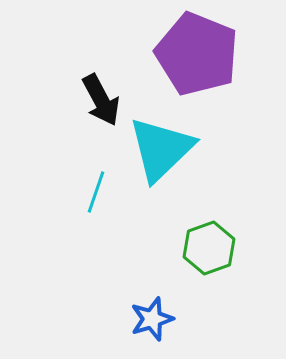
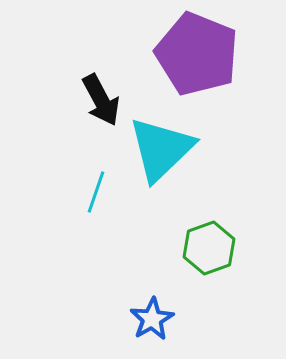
blue star: rotated 12 degrees counterclockwise
